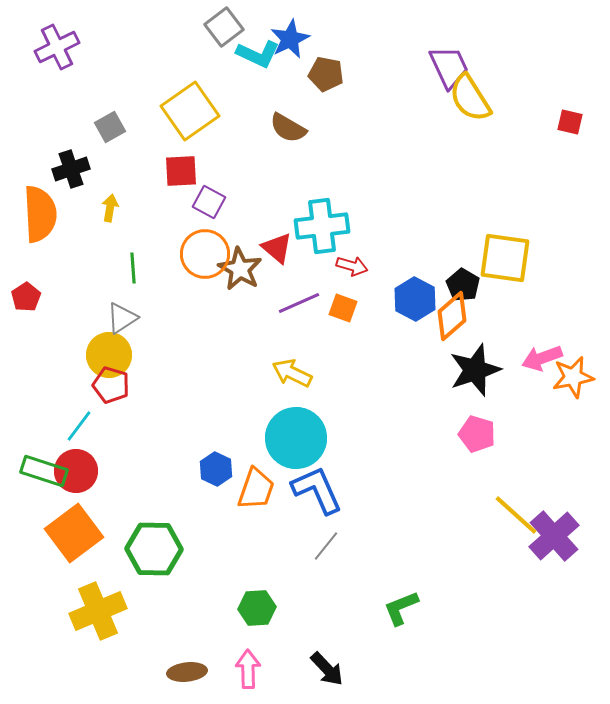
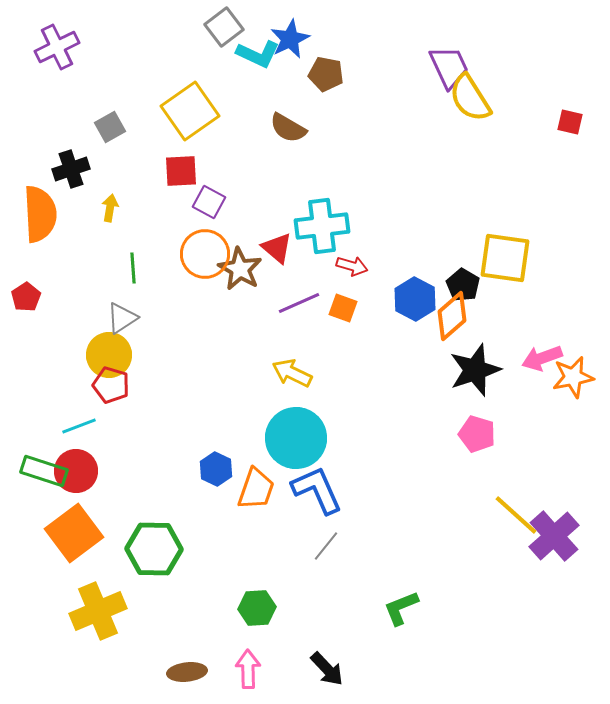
cyan line at (79, 426): rotated 32 degrees clockwise
